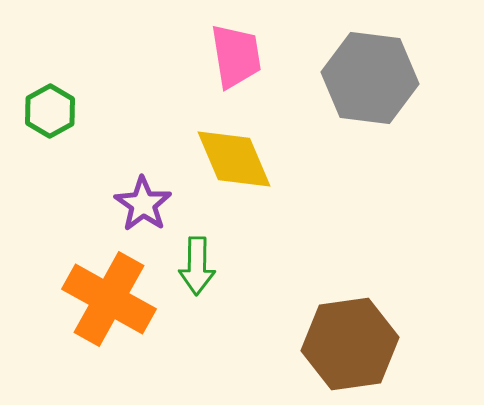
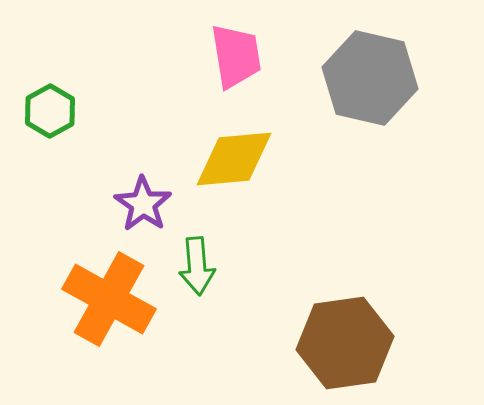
gray hexagon: rotated 6 degrees clockwise
yellow diamond: rotated 72 degrees counterclockwise
green arrow: rotated 6 degrees counterclockwise
brown hexagon: moved 5 px left, 1 px up
